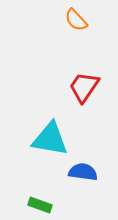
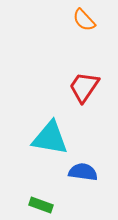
orange semicircle: moved 8 px right
cyan triangle: moved 1 px up
green rectangle: moved 1 px right
